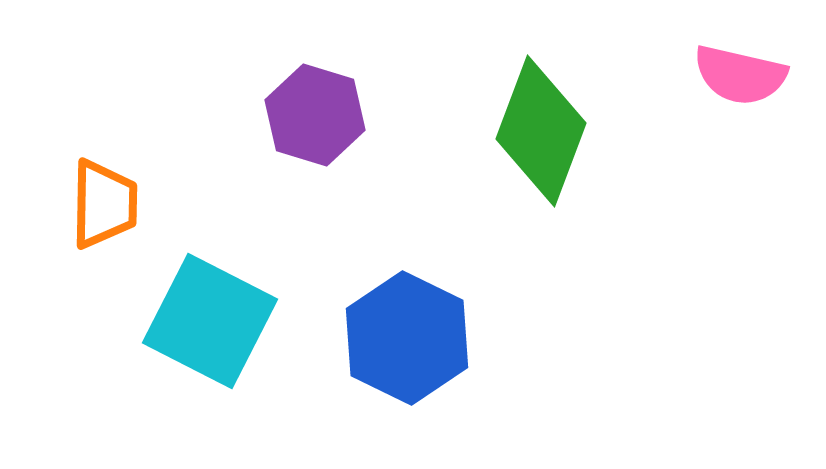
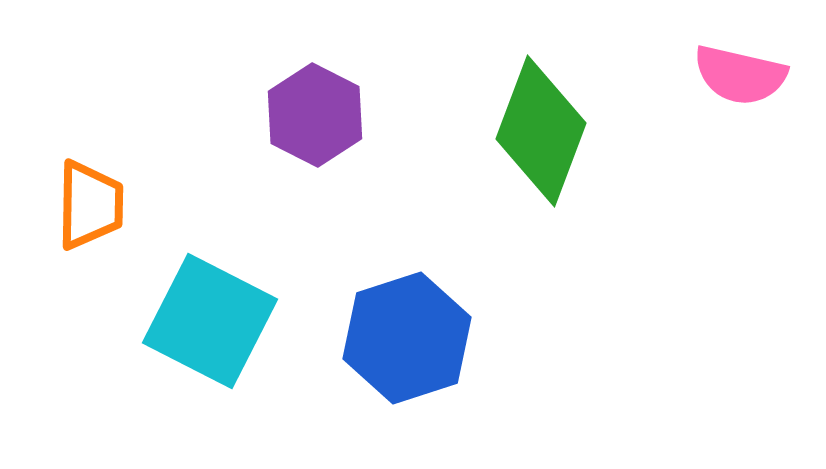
purple hexagon: rotated 10 degrees clockwise
orange trapezoid: moved 14 px left, 1 px down
blue hexagon: rotated 16 degrees clockwise
